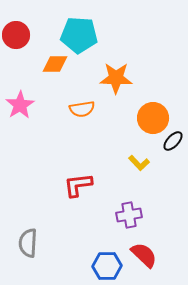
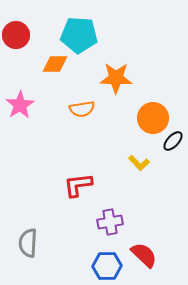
purple cross: moved 19 px left, 7 px down
